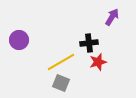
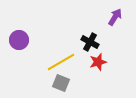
purple arrow: moved 3 px right
black cross: moved 1 px right, 1 px up; rotated 36 degrees clockwise
